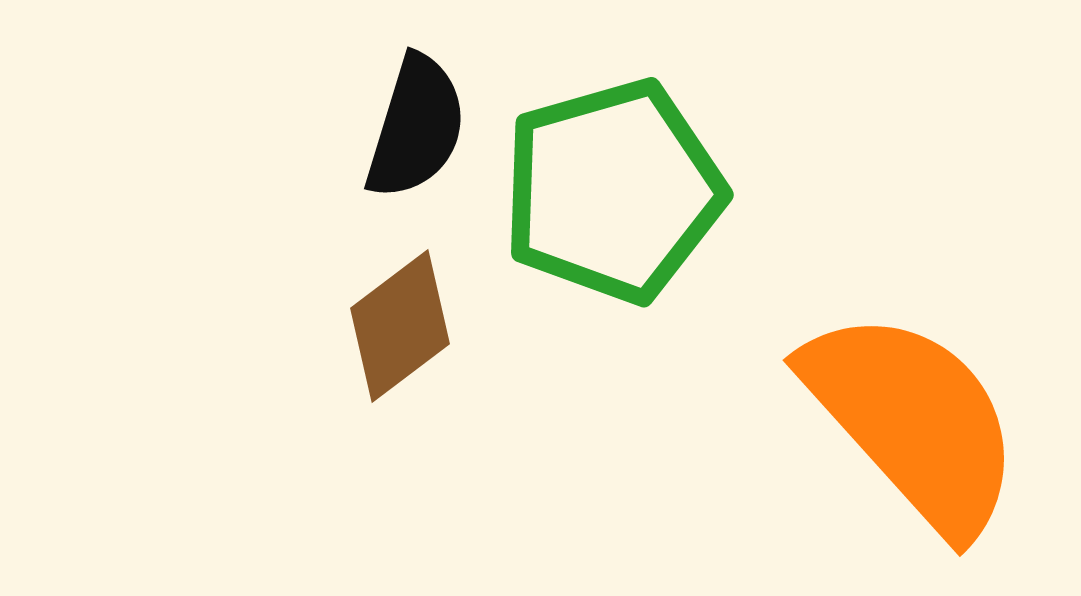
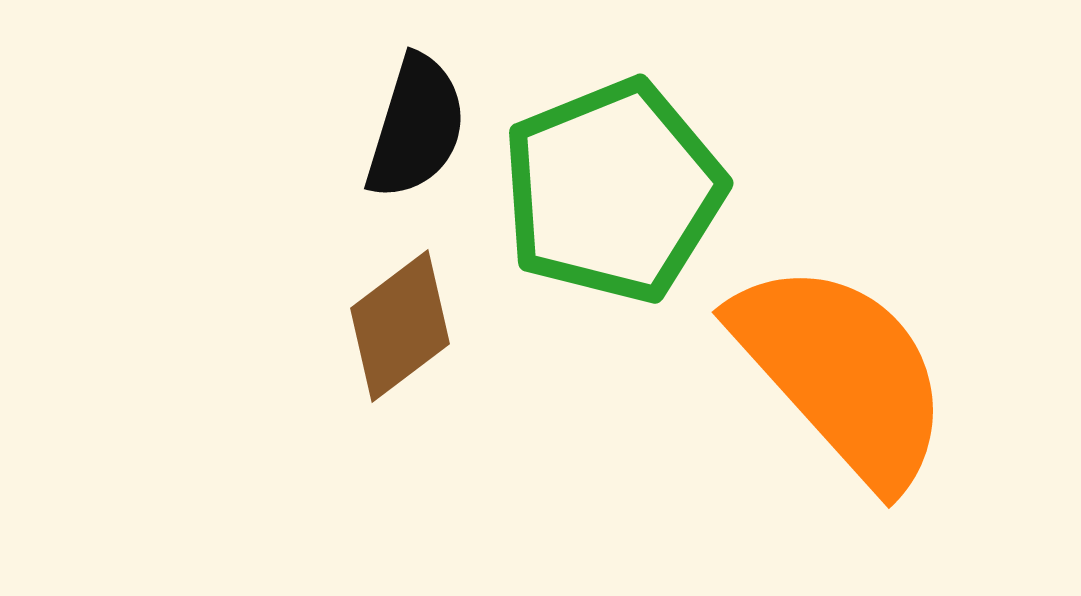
green pentagon: rotated 6 degrees counterclockwise
orange semicircle: moved 71 px left, 48 px up
